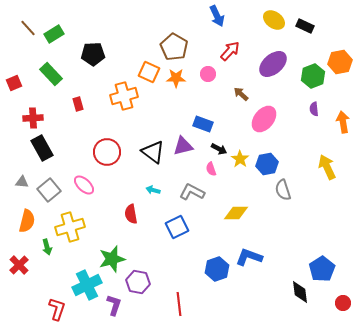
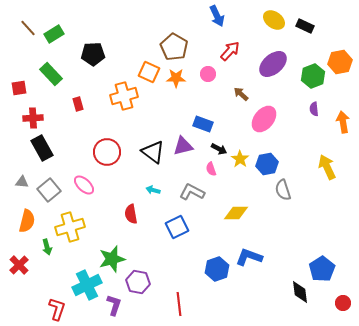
red square at (14, 83): moved 5 px right, 5 px down; rotated 14 degrees clockwise
